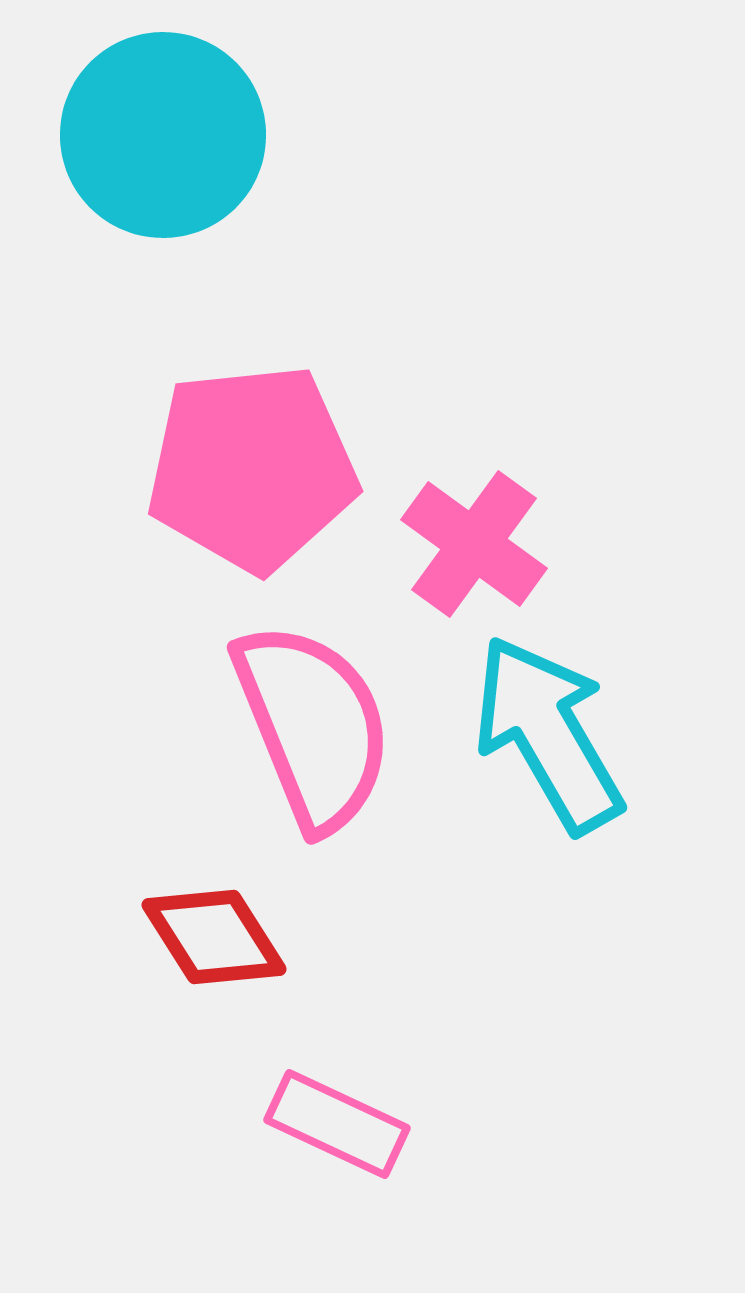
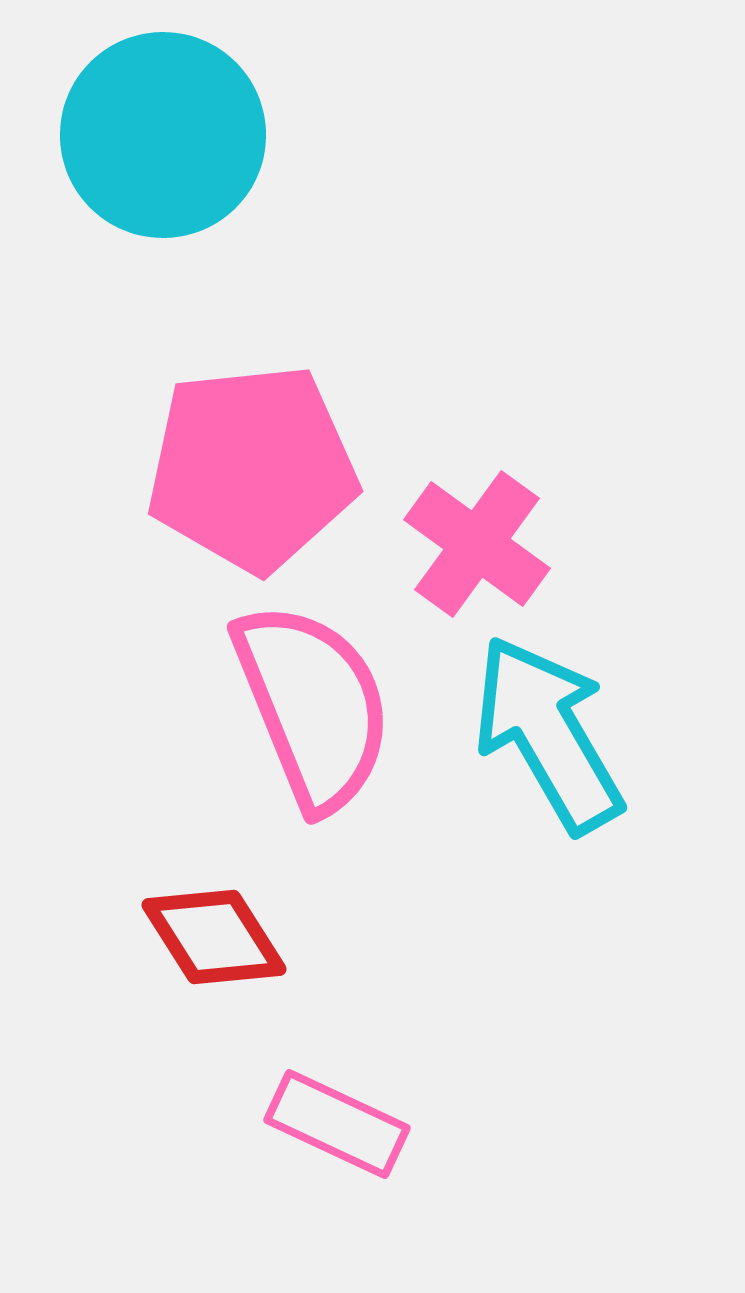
pink cross: moved 3 px right
pink semicircle: moved 20 px up
